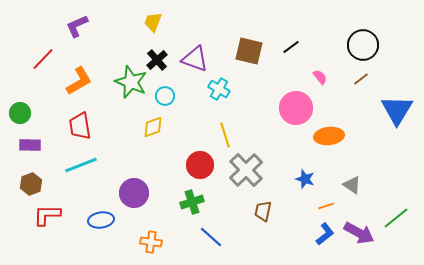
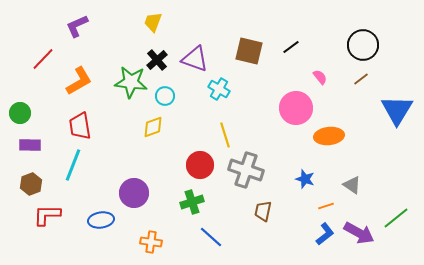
green star: rotated 16 degrees counterclockwise
cyan line: moved 8 px left; rotated 48 degrees counterclockwise
gray cross: rotated 28 degrees counterclockwise
